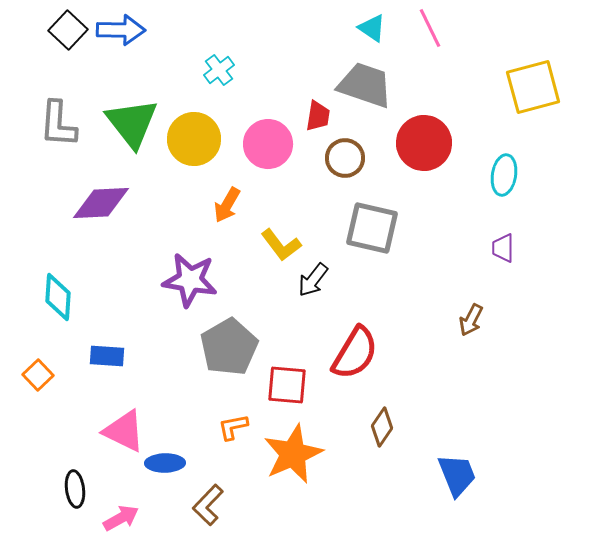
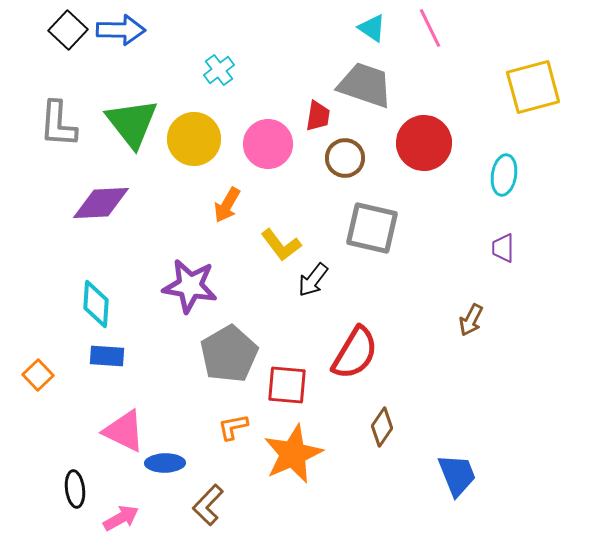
purple star: moved 6 px down
cyan diamond: moved 38 px right, 7 px down
gray pentagon: moved 7 px down
